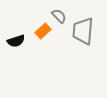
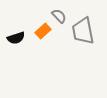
gray trapezoid: rotated 16 degrees counterclockwise
black semicircle: moved 3 px up
